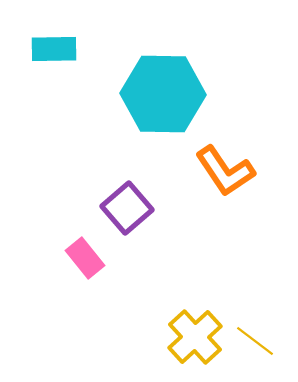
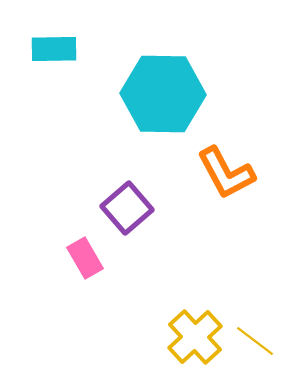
orange L-shape: moved 1 px right, 2 px down; rotated 6 degrees clockwise
pink rectangle: rotated 9 degrees clockwise
